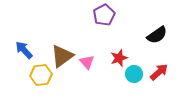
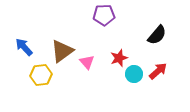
purple pentagon: rotated 25 degrees clockwise
black semicircle: rotated 15 degrees counterclockwise
blue arrow: moved 3 px up
brown triangle: moved 5 px up
red arrow: moved 1 px left, 1 px up
